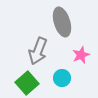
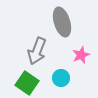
gray arrow: moved 1 px left
cyan circle: moved 1 px left
green square: rotated 15 degrees counterclockwise
